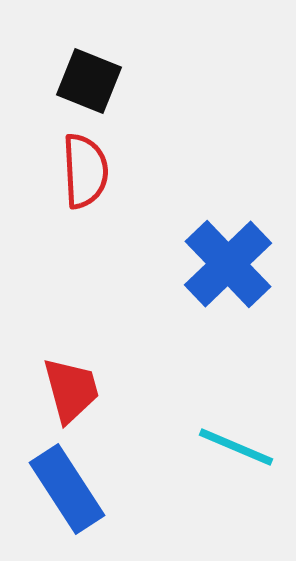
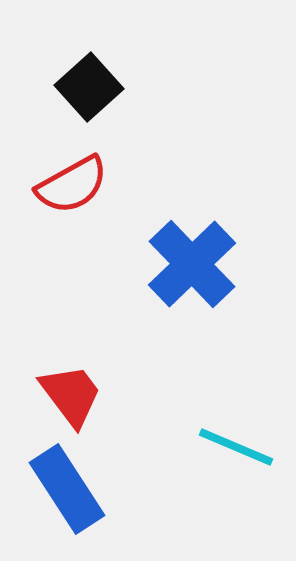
black square: moved 6 px down; rotated 26 degrees clockwise
red semicircle: moved 13 px left, 14 px down; rotated 64 degrees clockwise
blue cross: moved 36 px left
red trapezoid: moved 5 px down; rotated 22 degrees counterclockwise
